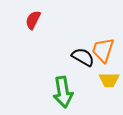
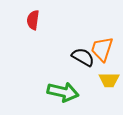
red semicircle: rotated 18 degrees counterclockwise
orange trapezoid: moved 1 px left, 1 px up
green arrow: rotated 68 degrees counterclockwise
